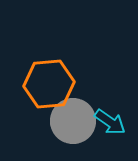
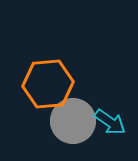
orange hexagon: moved 1 px left
